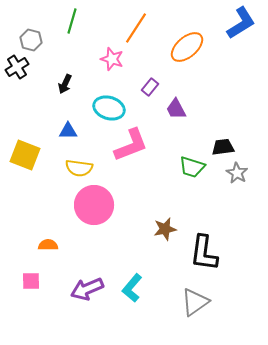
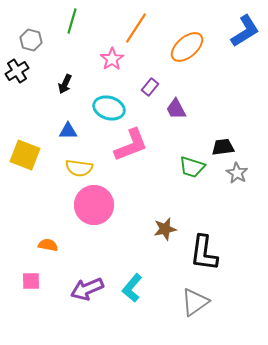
blue L-shape: moved 4 px right, 8 px down
pink star: rotated 20 degrees clockwise
black cross: moved 4 px down
orange semicircle: rotated 12 degrees clockwise
